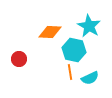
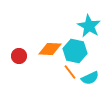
orange diamond: moved 17 px down
cyan hexagon: moved 1 px right, 1 px down
red circle: moved 3 px up
orange line: rotated 28 degrees counterclockwise
